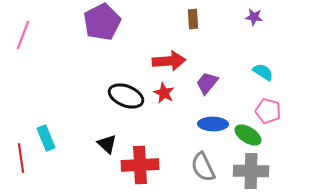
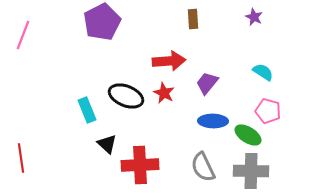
purple star: rotated 18 degrees clockwise
blue ellipse: moved 3 px up
cyan rectangle: moved 41 px right, 28 px up
